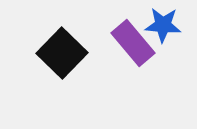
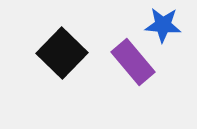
purple rectangle: moved 19 px down
